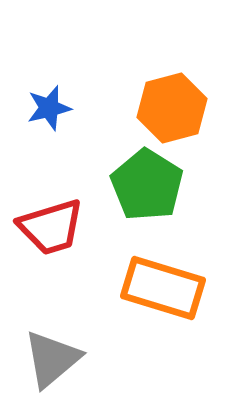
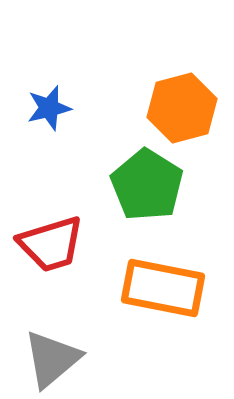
orange hexagon: moved 10 px right
red trapezoid: moved 17 px down
orange rectangle: rotated 6 degrees counterclockwise
